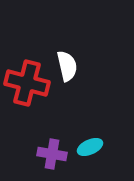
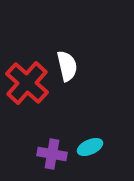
red cross: rotated 27 degrees clockwise
